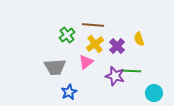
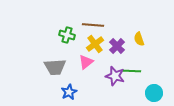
green cross: rotated 35 degrees counterclockwise
